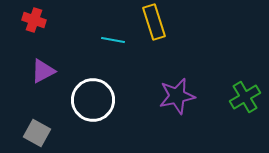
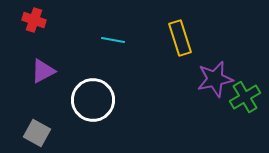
yellow rectangle: moved 26 px right, 16 px down
purple star: moved 38 px right, 17 px up
